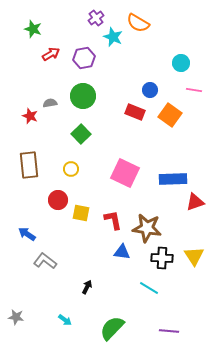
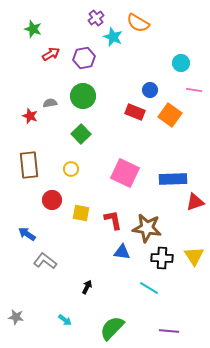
red circle: moved 6 px left
